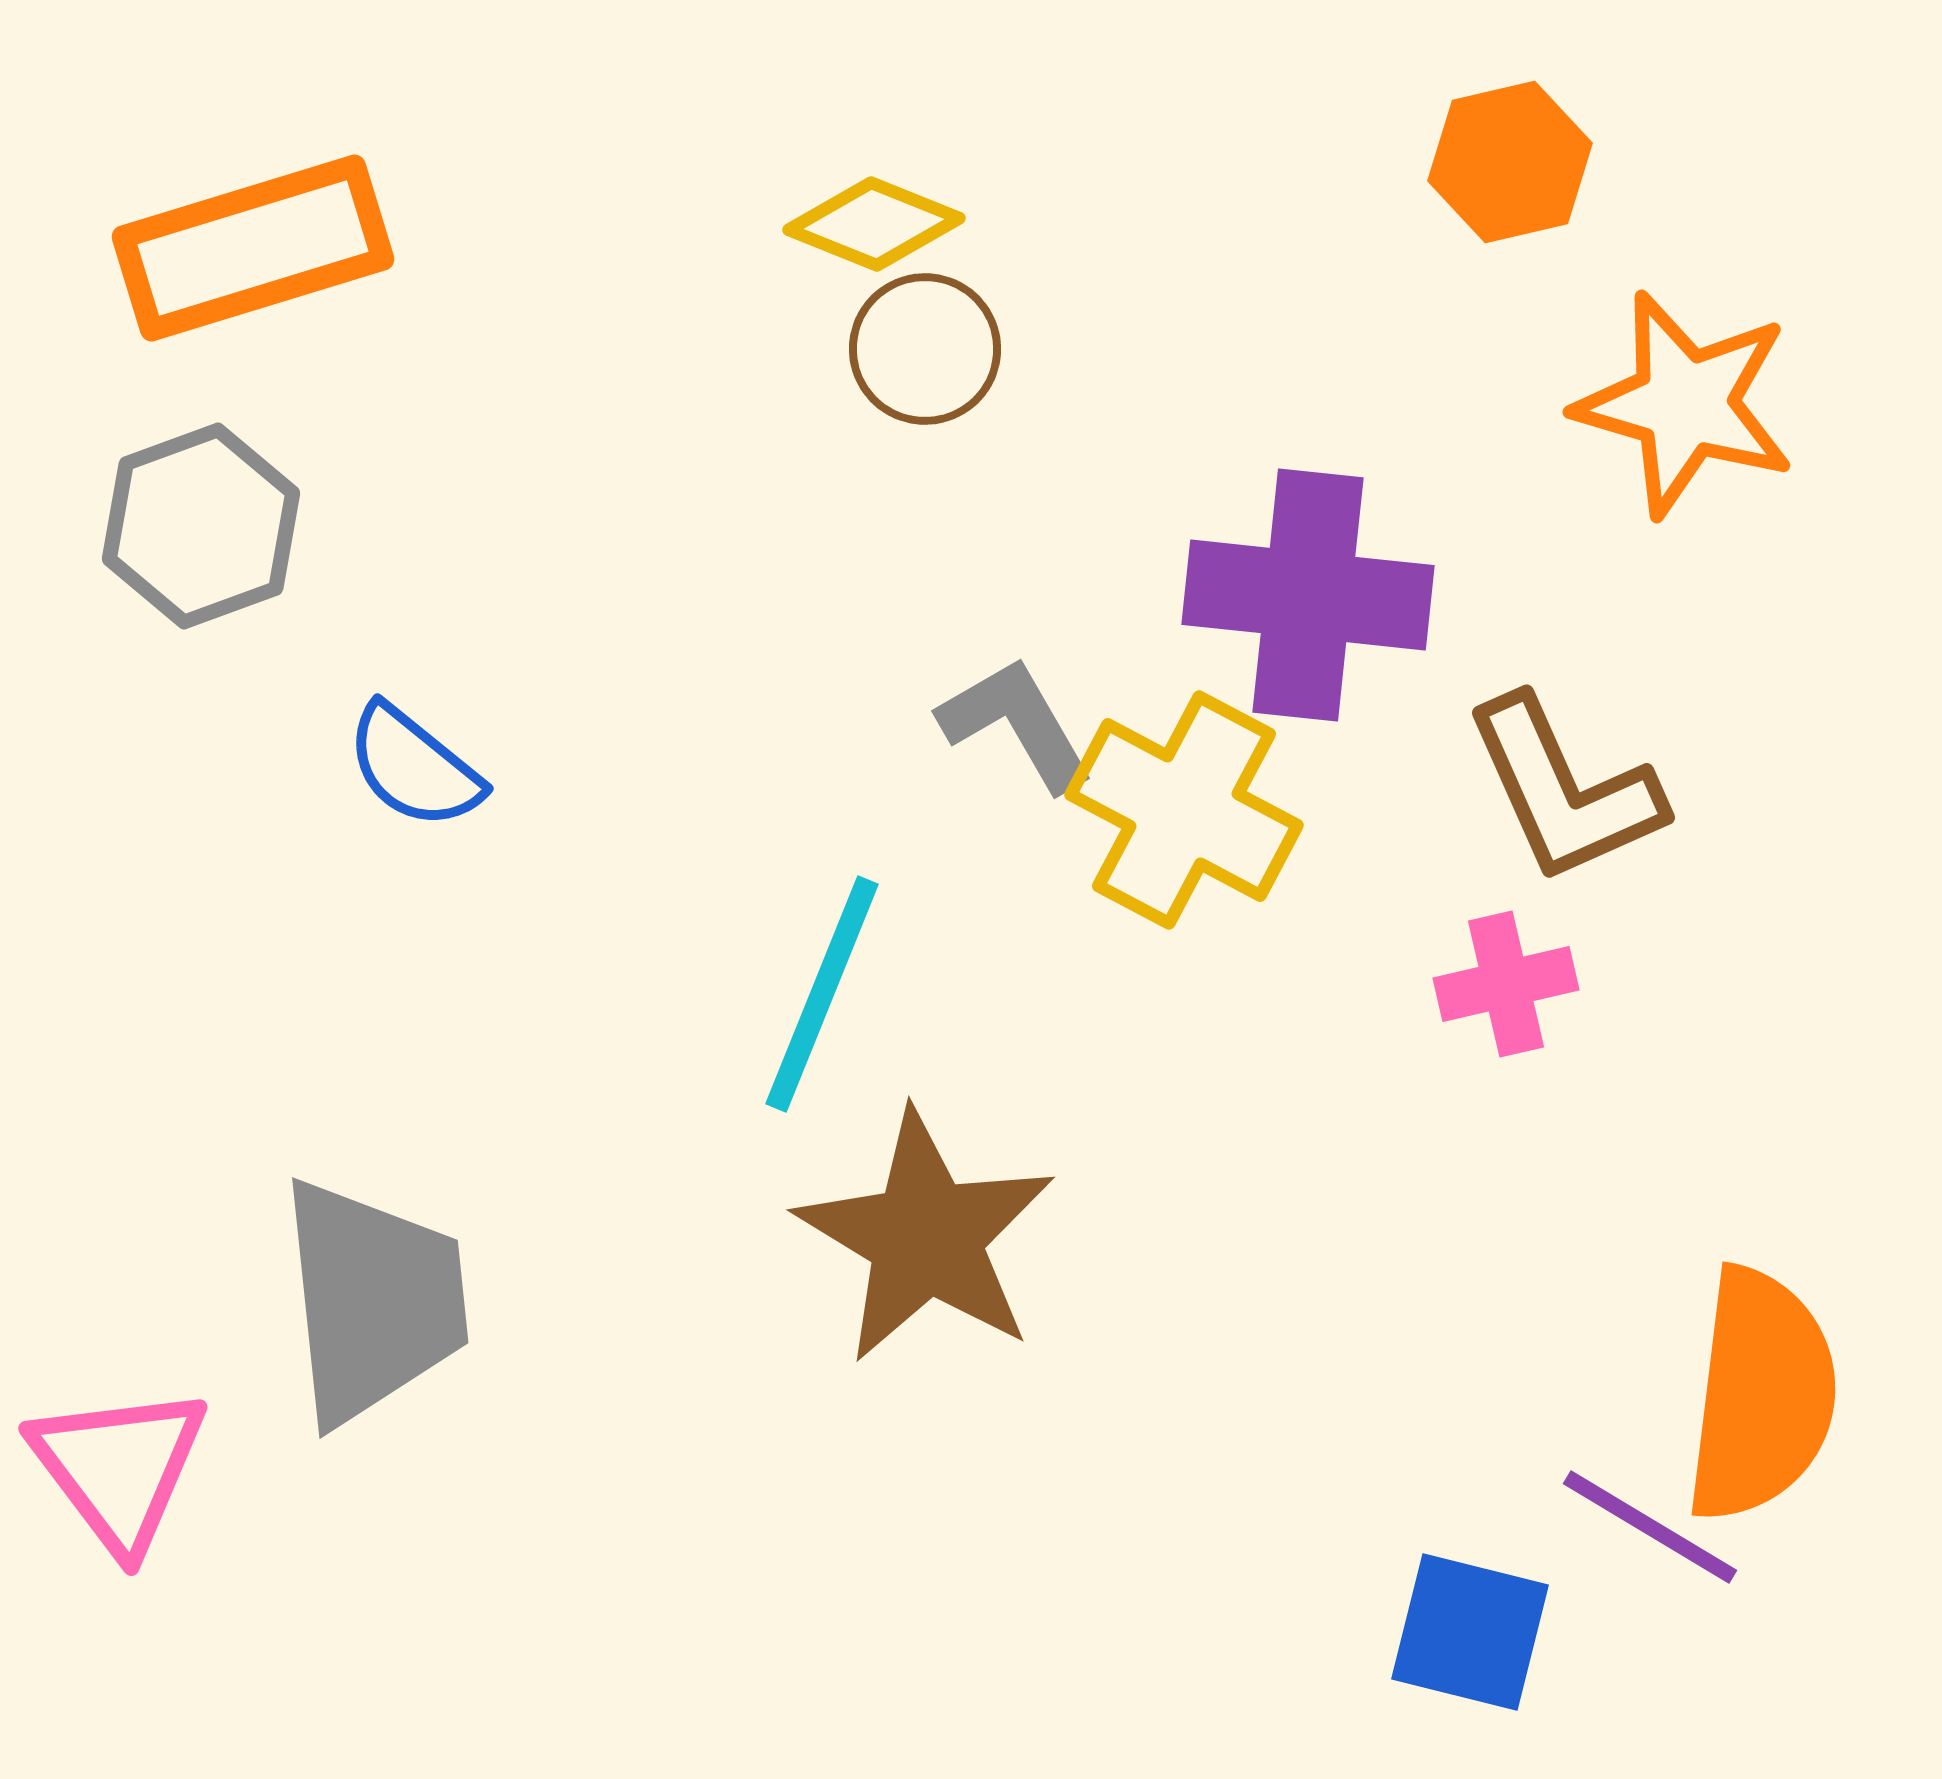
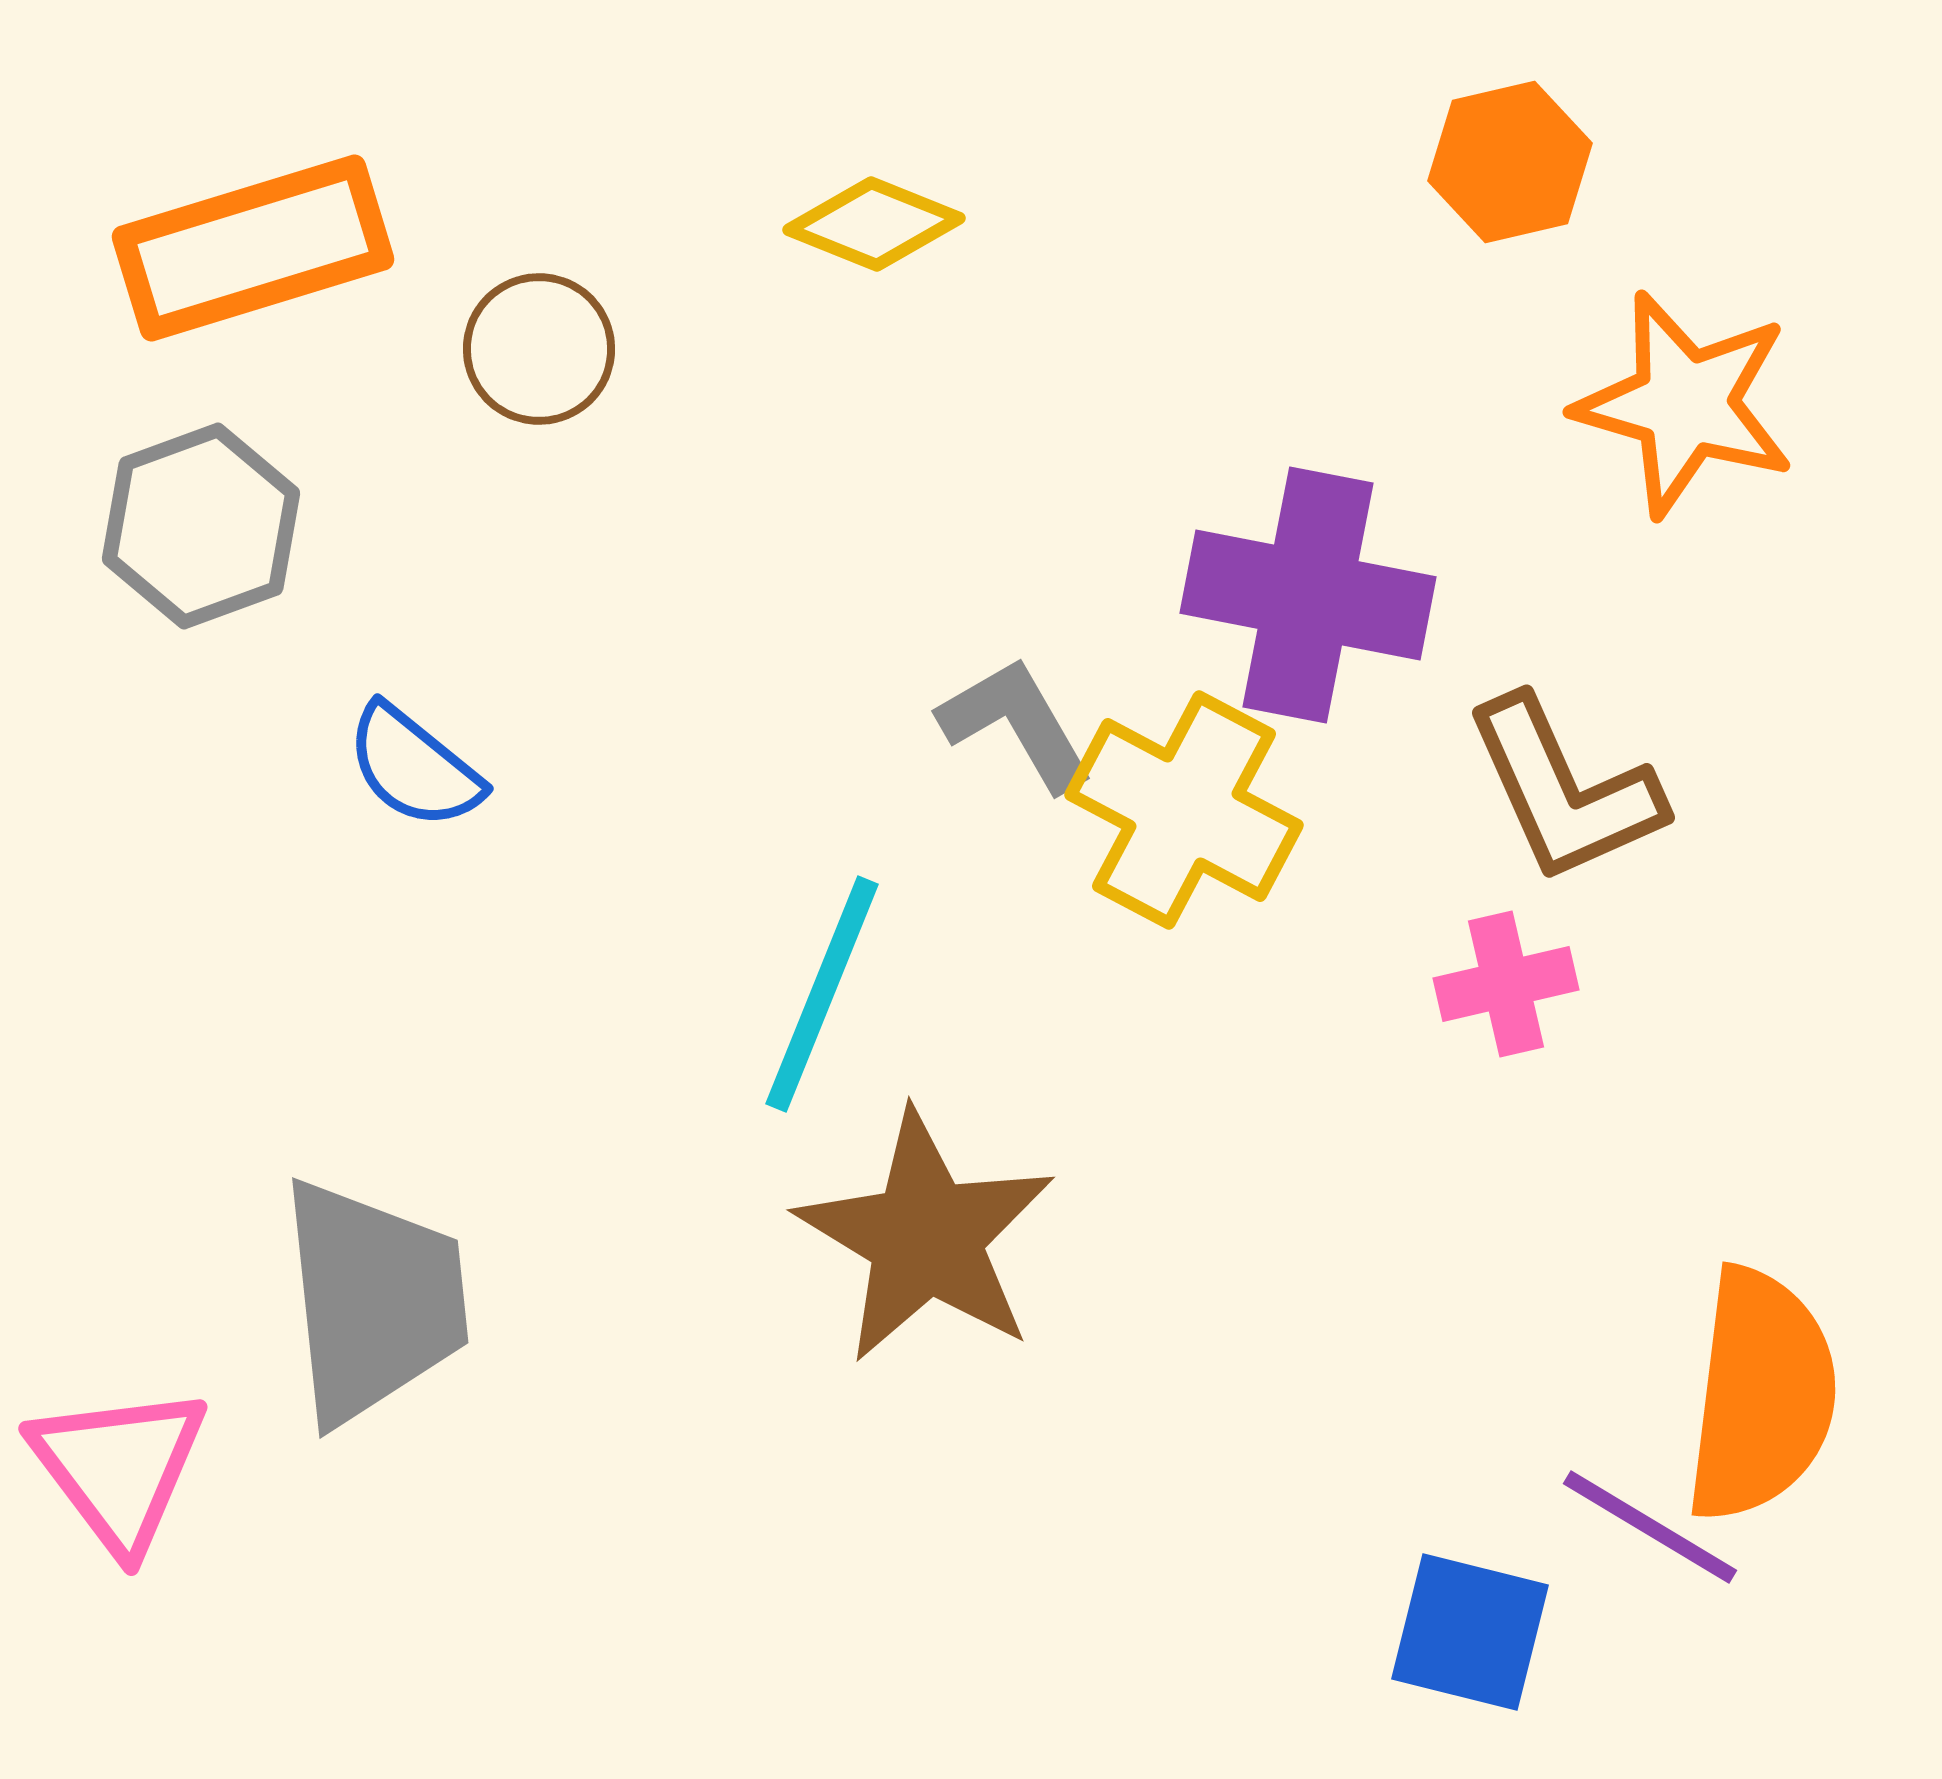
brown circle: moved 386 px left
purple cross: rotated 5 degrees clockwise
